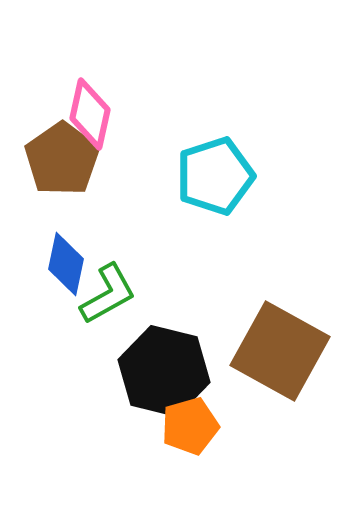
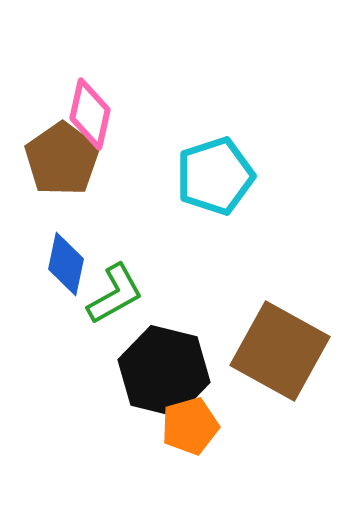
green L-shape: moved 7 px right
